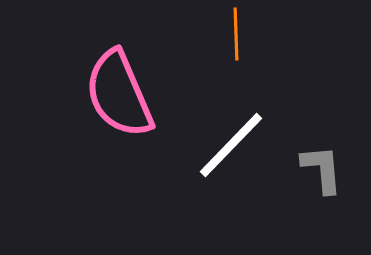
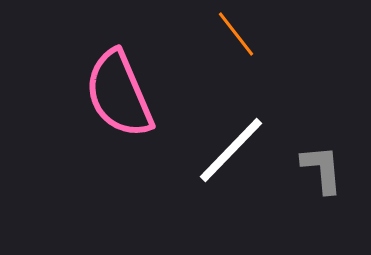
orange line: rotated 36 degrees counterclockwise
white line: moved 5 px down
